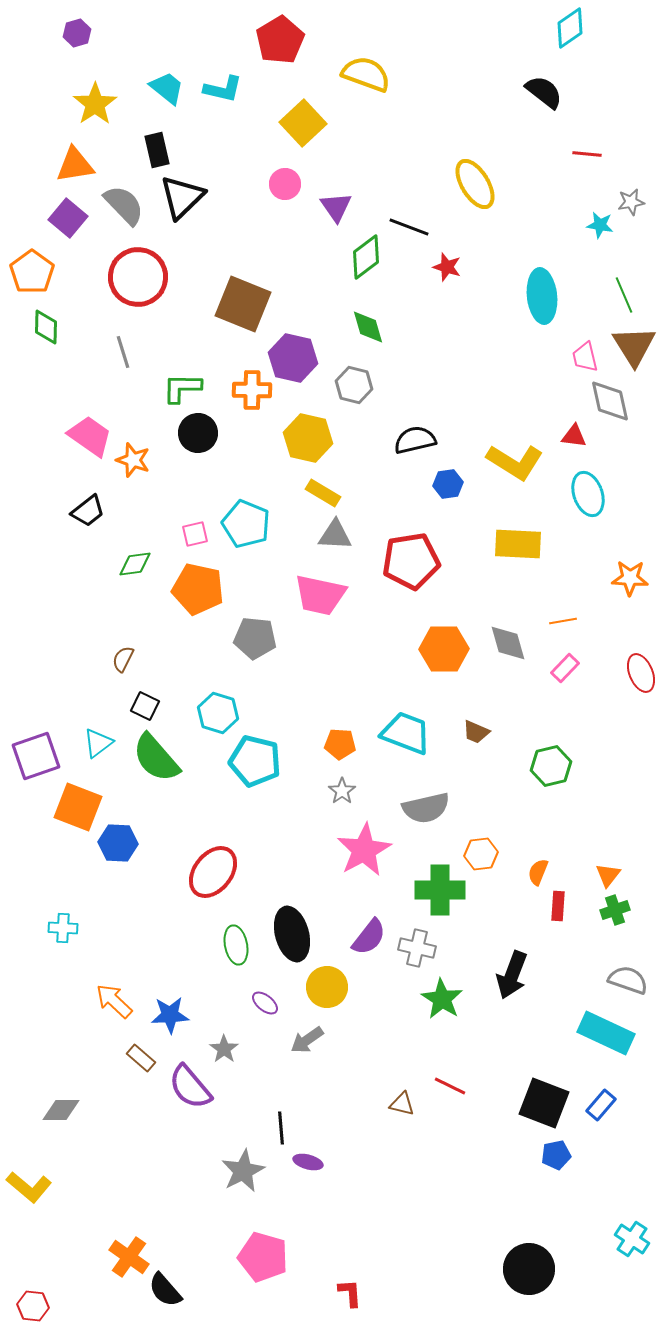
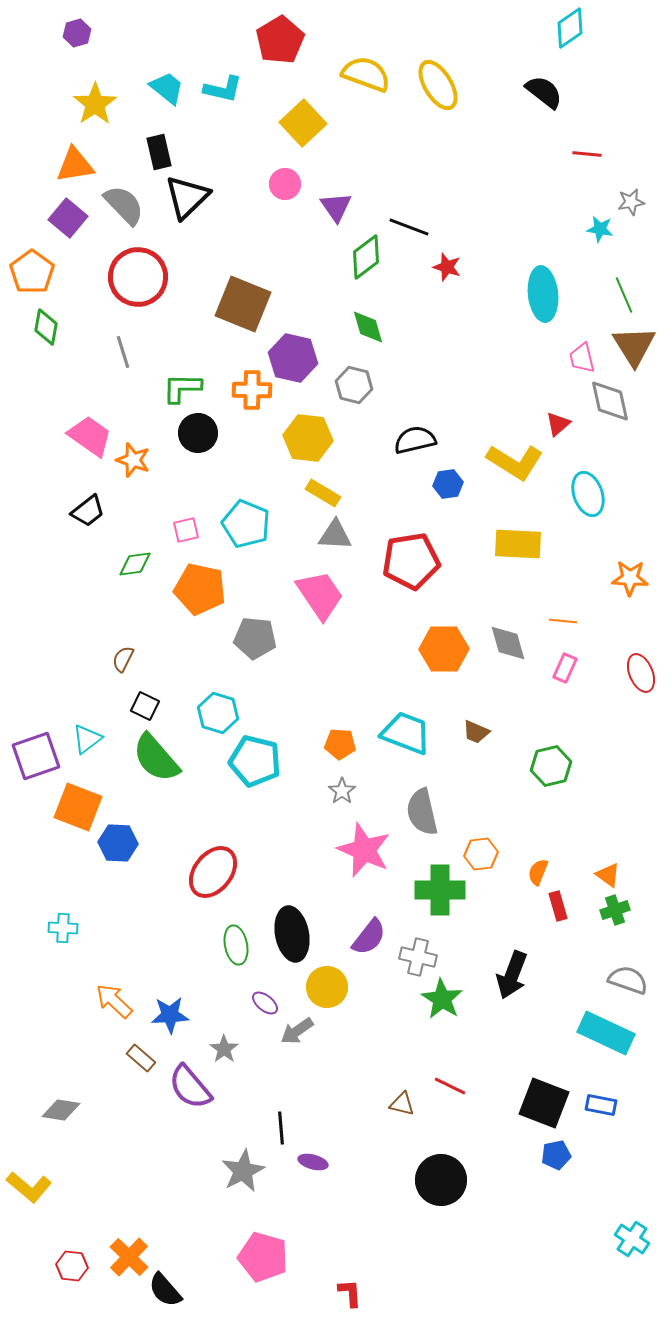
black rectangle at (157, 150): moved 2 px right, 2 px down
yellow ellipse at (475, 184): moved 37 px left, 99 px up
black triangle at (182, 197): moved 5 px right
cyan star at (600, 225): moved 4 px down
cyan ellipse at (542, 296): moved 1 px right, 2 px up
green diamond at (46, 327): rotated 9 degrees clockwise
pink trapezoid at (585, 357): moved 3 px left, 1 px down
red triangle at (574, 436): moved 16 px left, 12 px up; rotated 48 degrees counterclockwise
yellow hexagon at (308, 438): rotated 6 degrees counterclockwise
pink square at (195, 534): moved 9 px left, 4 px up
orange pentagon at (198, 589): moved 2 px right
pink trapezoid at (320, 595): rotated 136 degrees counterclockwise
orange line at (563, 621): rotated 16 degrees clockwise
pink rectangle at (565, 668): rotated 20 degrees counterclockwise
cyan triangle at (98, 743): moved 11 px left, 4 px up
gray semicircle at (426, 808): moved 4 px left, 4 px down; rotated 90 degrees clockwise
pink star at (364, 850): rotated 20 degrees counterclockwise
orange triangle at (608, 875): rotated 32 degrees counterclockwise
red rectangle at (558, 906): rotated 20 degrees counterclockwise
black ellipse at (292, 934): rotated 4 degrees clockwise
gray cross at (417, 948): moved 1 px right, 9 px down
gray arrow at (307, 1040): moved 10 px left, 9 px up
blue rectangle at (601, 1105): rotated 60 degrees clockwise
gray diamond at (61, 1110): rotated 9 degrees clockwise
purple ellipse at (308, 1162): moved 5 px right
orange cross at (129, 1257): rotated 9 degrees clockwise
black circle at (529, 1269): moved 88 px left, 89 px up
red hexagon at (33, 1306): moved 39 px right, 40 px up
